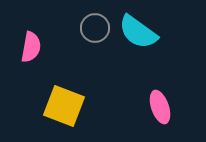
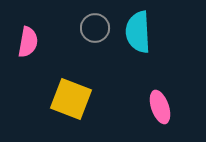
cyan semicircle: rotated 51 degrees clockwise
pink semicircle: moved 3 px left, 5 px up
yellow square: moved 7 px right, 7 px up
